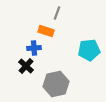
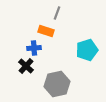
cyan pentagon: moved 2 px left; rotated 10 degrees counterclockwise
gray hexagon: moved 1 px right
